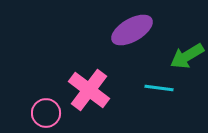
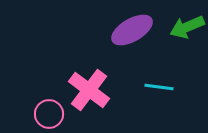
green arrow: moved 29 px up; rotated 8 degrees clockwise
cyan line: moved 1 px up
pink circle: moved 3 px right, 1 px down
